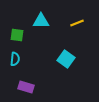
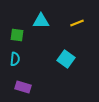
purple rectangle: moved 3 px left
